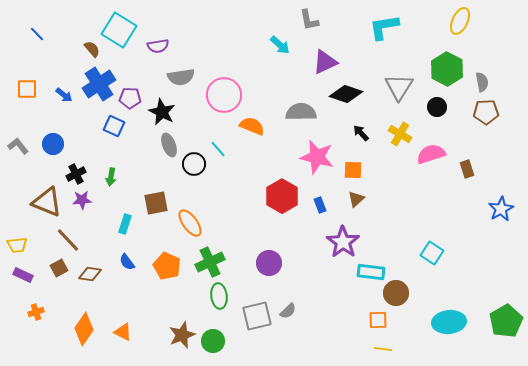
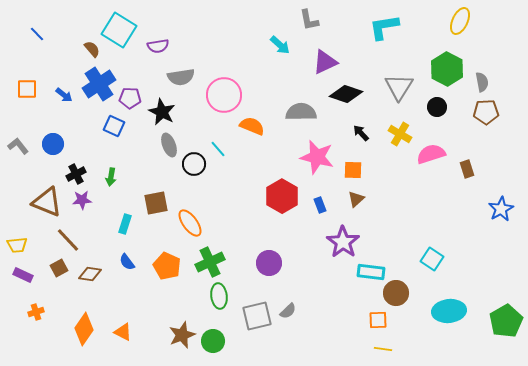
cyan square at (432, 253): moved 6 px down
cyan ellipse at (449, 322): moved 11 px up
